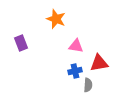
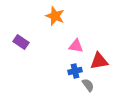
orange star: moved 1 px left, 3 px up
purple rectangle: moved 1 px up; rotated 35 degrees counterclockwise
red triangle: moved 2 px up
gray semicircle: rotated 40 degrees counterclockwise
